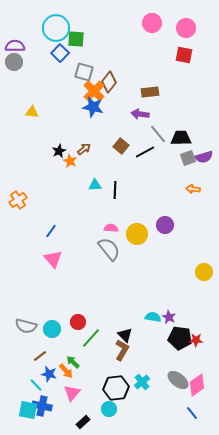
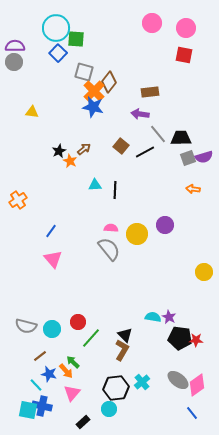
blue square at (60, 53): moved 2 px left
